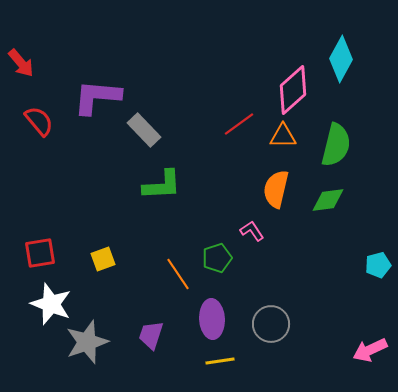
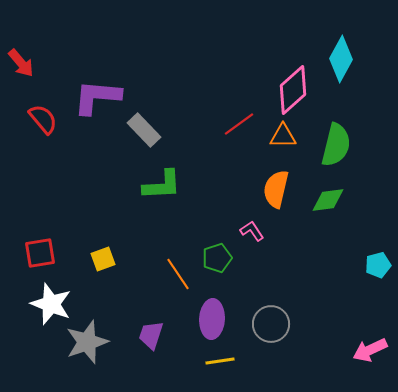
red semicircle: moved 4 px right, 2 px up
purple ellipse: rotated 6 degrees clockwise
